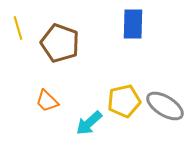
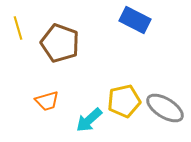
blue rectangle: moved 2 px right, 4 px up; rotated 64 degrees counterclockwise
orange trapezoid: rotated 60 degrees counterclockwise
gray ellipse: moved 2 px down
cyan arrow: moved 3 px up
